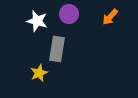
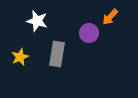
purple circle: moved 20 px right, 19 px down
gray rectangle: moved 5 px down
yellow star: moved 19 px left, 16 px up
